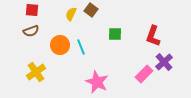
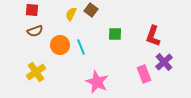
brown semicircle: moved 4 px right
pink rectangle: rotated 66 degrees counterclockwise
